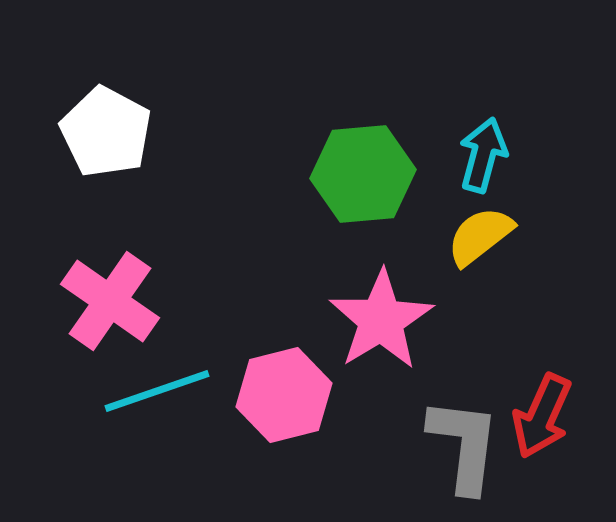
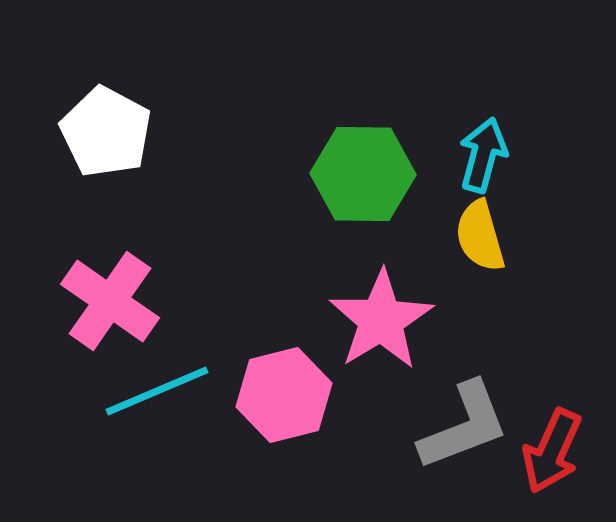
green hexagon: rotated 6 degrees clockwise
yellow semicircle: rotated 68 degrees counterclockwise
cyan line: rotated 4 degrees counterclockwise
red arrow: moved 10 px right, 35 px down
gray L-shape: moved 19 px up; rotated 62 degrees clockwise
